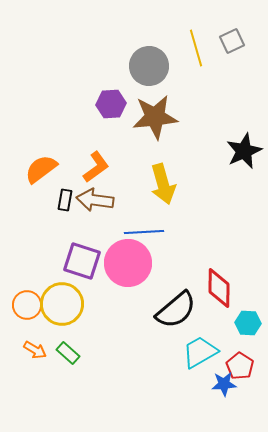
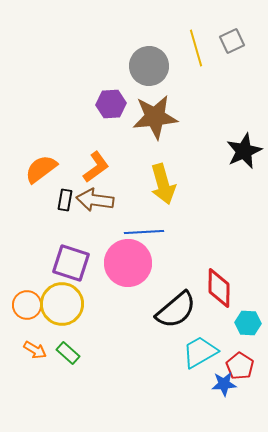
purple square: moved 11 px left, 2 px down
